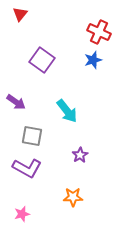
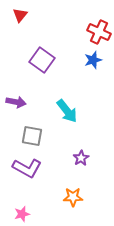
red triangle: moved 1 px down
purple arrow: rotated 24 degrees counterclockwise
purple star: moved 1 px right, 3 px down
